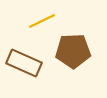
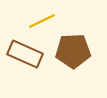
brown rectangle: moved 1 px right, 9 px up
